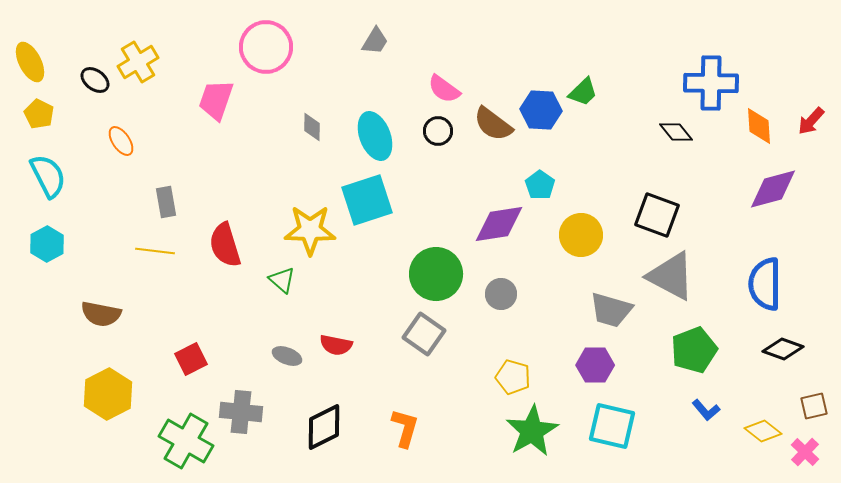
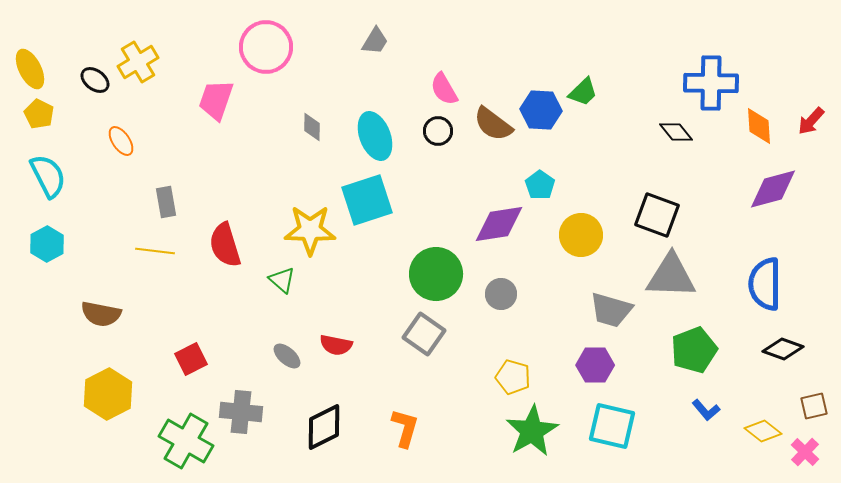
yellow ellipse at (30, 62): moved 7 px down
pink semicircle at (444, 89): rotated 24 degrees clockwise
gray triangle at (671, 276): rotated 26 degrees counterclockwise
gray ellipse at (287, 356): rotated 20 degrees clockwise
